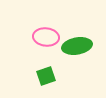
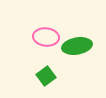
green square: rotated 18 degrees counterclockwise
